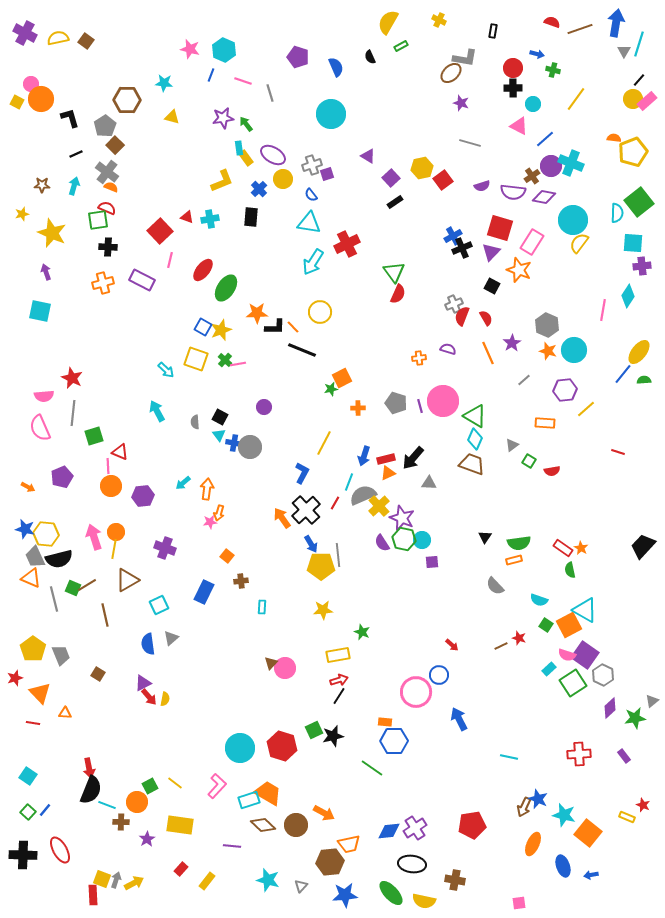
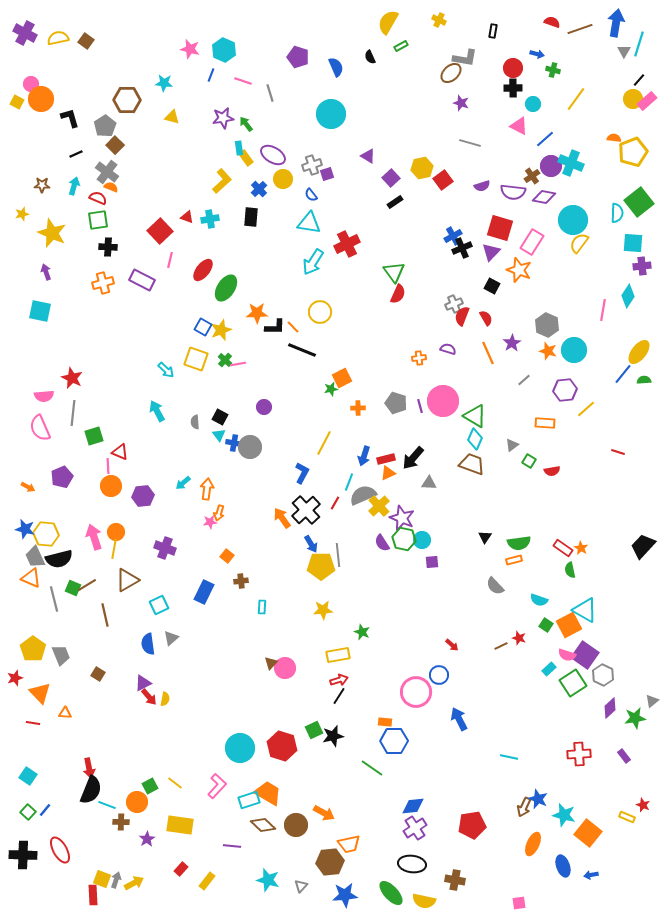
yellow L-shape at (222, 181): rotated 20 degrees counterclockwise
red semicircle at (107, 208): moved 9 px left, 10 px up
blue diamond at (389, 831): moved 24 px right, 25 px up
